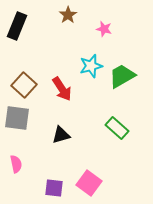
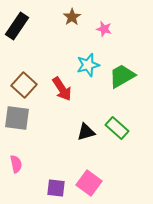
brown star: moved 4 px right, 2 px down
black rectangle: rotated 12 degrees clockwise
cyan star: moved 3 px left, 1 px up
black triangle: moved 25 px right, 3 px up
purple square: moved 2 px right
